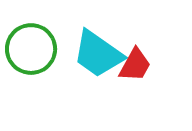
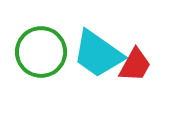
green circle: moved 10 px right, 3 px down
